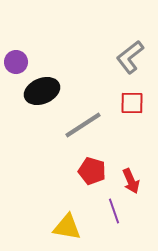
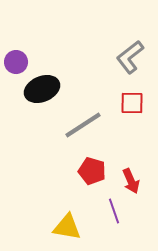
black ellipse: moved 2 px up
